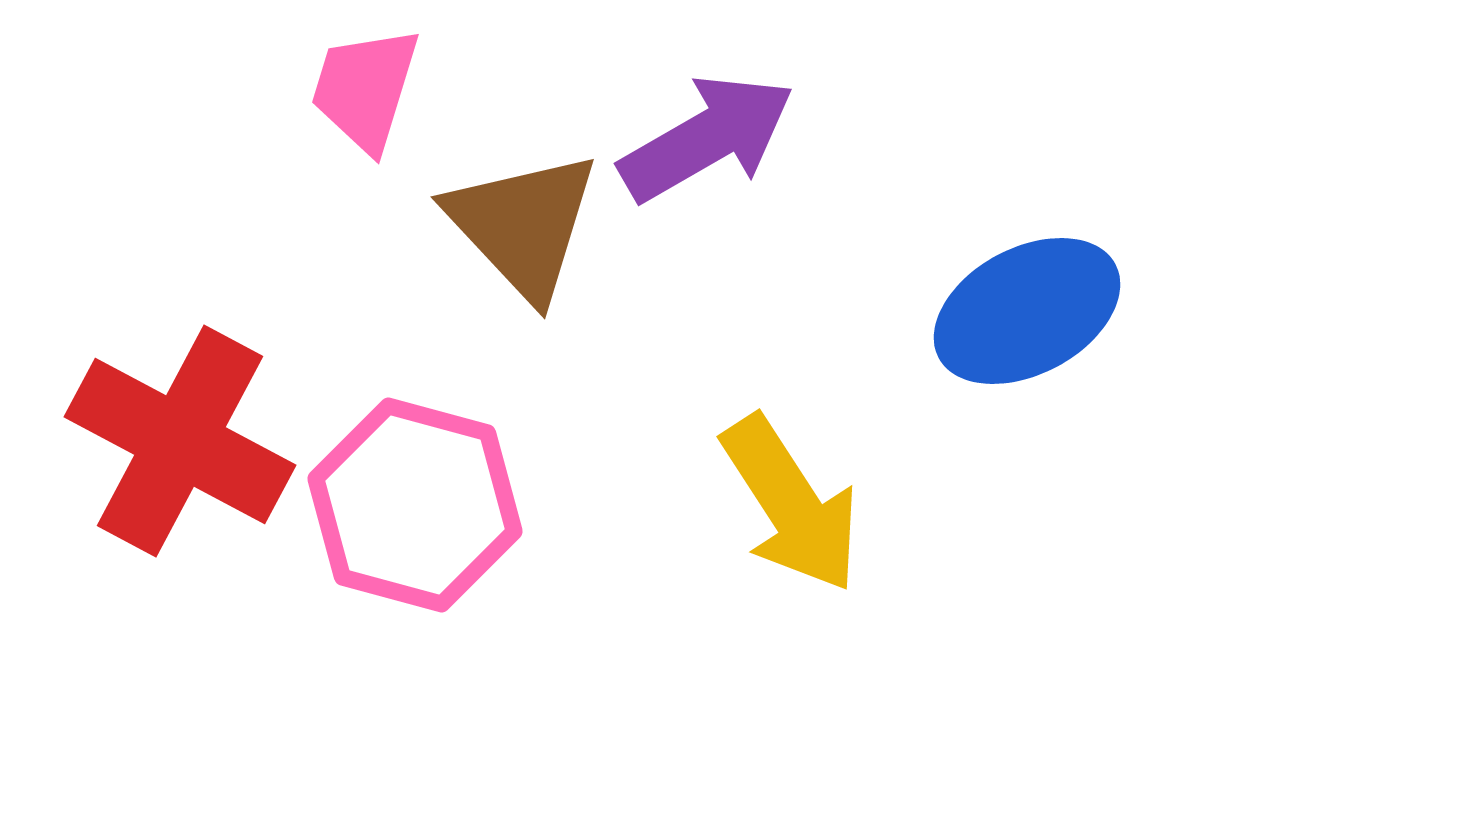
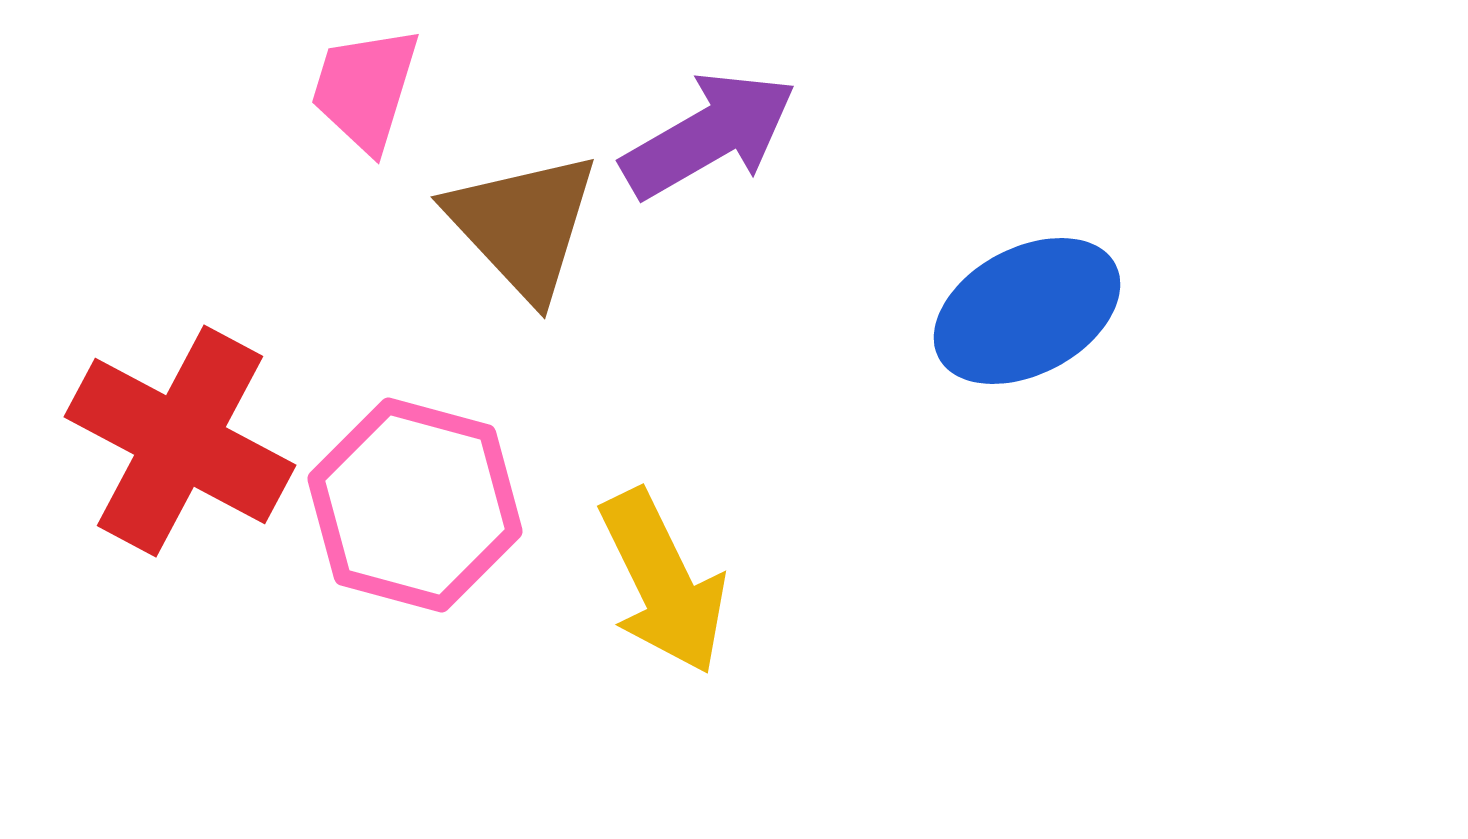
purple arrow: moved 2 px right, 3 px up
yellow arrow: moved 128 px left, 78 px down; rotated 7 degrees clockwise
